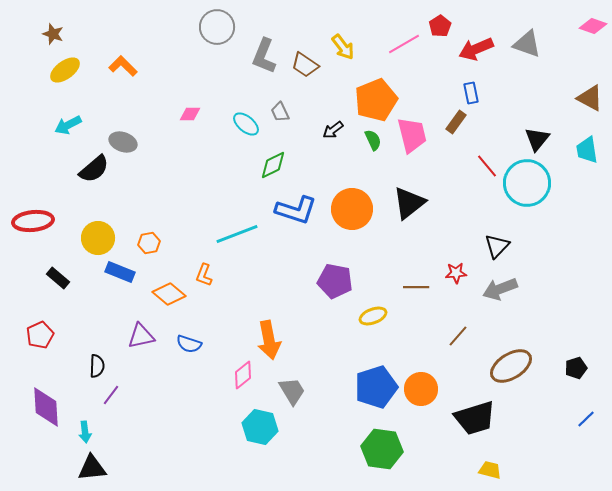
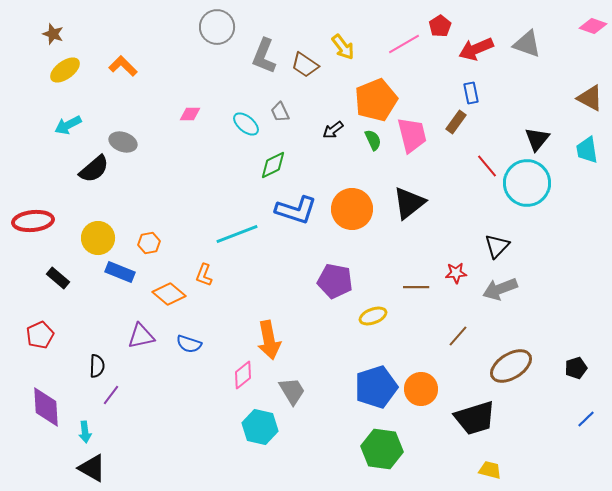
black triangle at (92, 468): rotated 36 degrees clockwise
